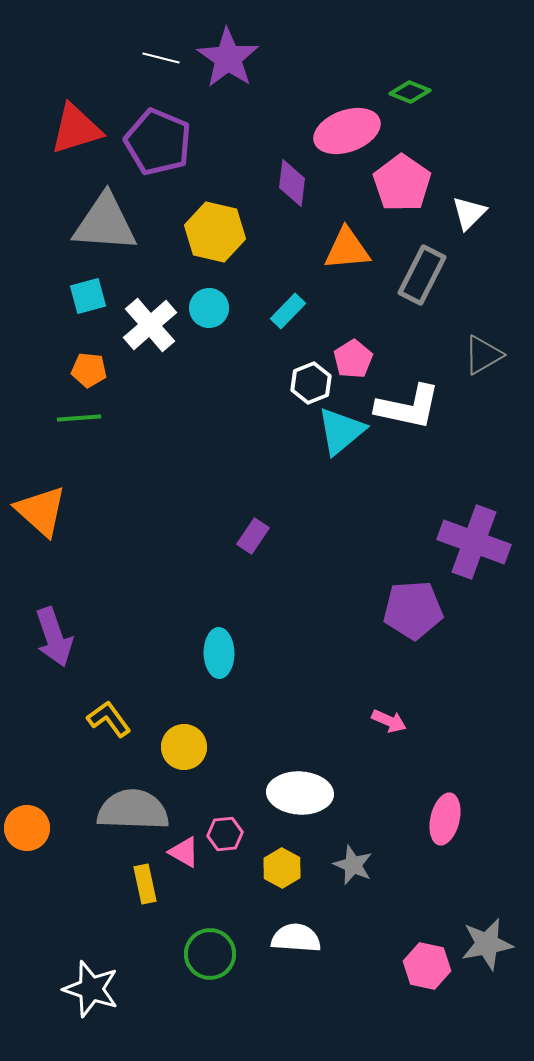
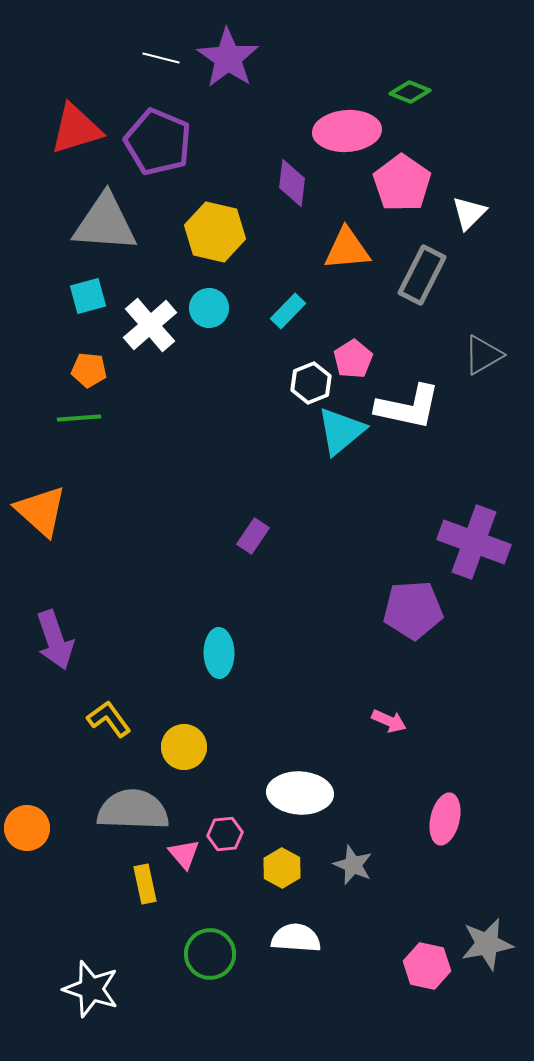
pink ellipse at (347, 131): rotated 16 degrees clockwise
purple arrow at (54, 637): moved 1 px right, 3 px down
pink triangle at (184, 852): moved 2 px down; rotated 20 degrees clockwise
